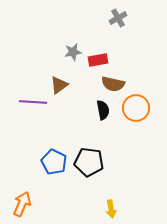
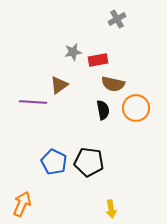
gray cross: moved 1 px left, 1 px down
